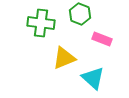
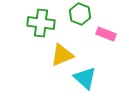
pink rectangle: moved 4 px right, 5 px up
yellow triangle: moved 2 px left, 3 px up
cyan triangle: moved 8 px left
